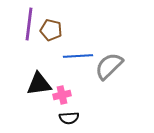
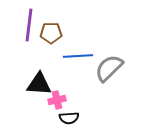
purple line: moved 1 px down
brown pentagon: moved 3 px down; rotated 15 degrees counterclockwise
gray semicircle: moved 2 px down
black triangle: rotated 12 degrees clockwise
pink cross: moved 5 px left, 5 px down
